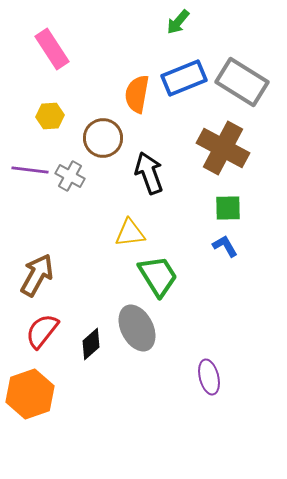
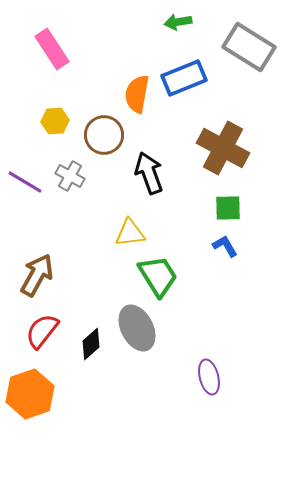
green arrow: rotated 40 degrees clockwise
gray rectangle: moved 7 px right, 35 px up
yellow hexagon: moved 5 px right, 5 px down
brown circle: moved 1 px right, 3 px up
purple line: moved 5 px left, 12 px down; rotated 24 degrees clockwise
